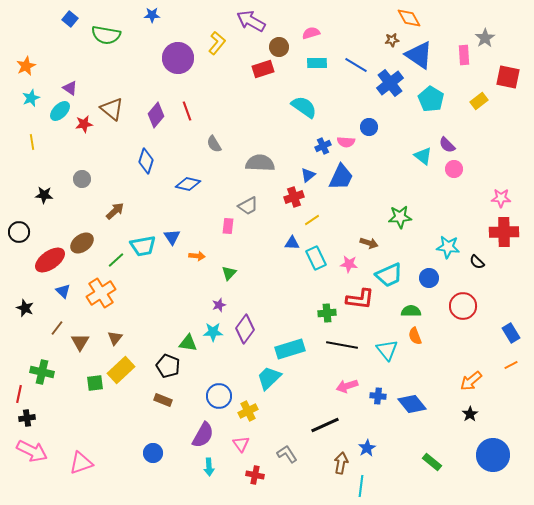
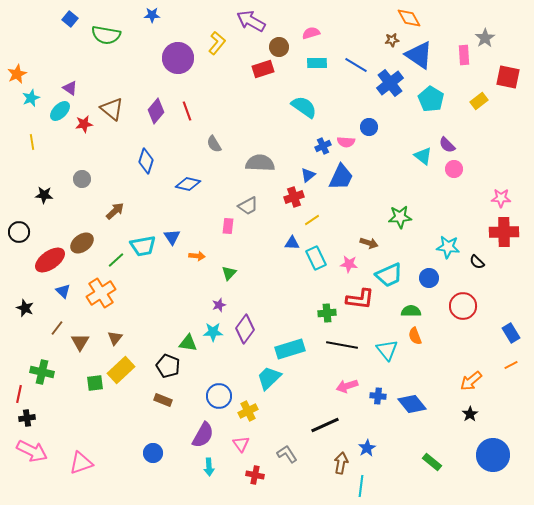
orange star at (26, 66): moved 9 px left, 8 px down
purple diamond at (156, 115): moved 4 px up
